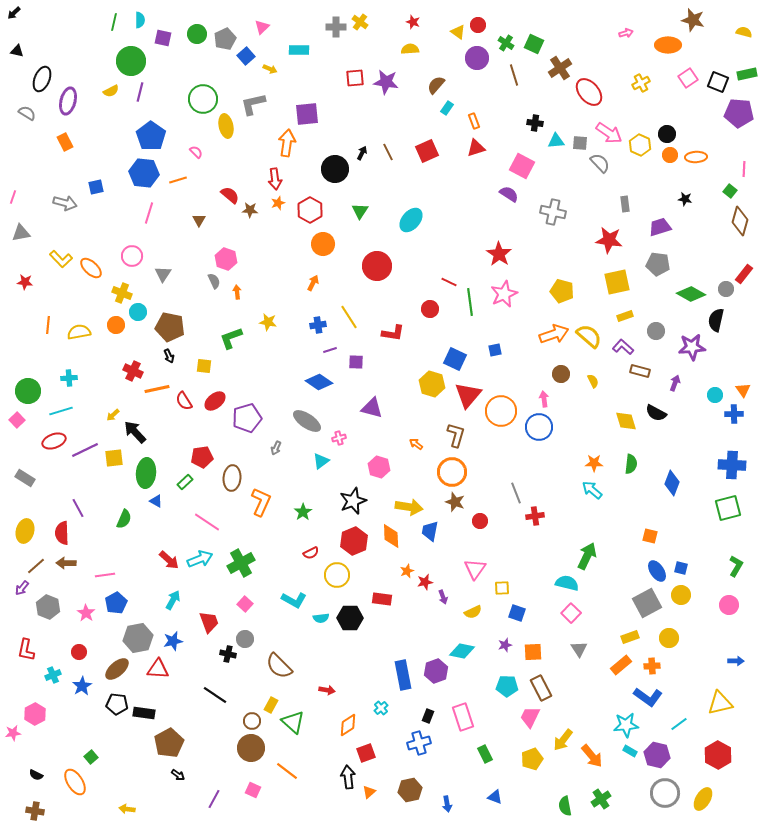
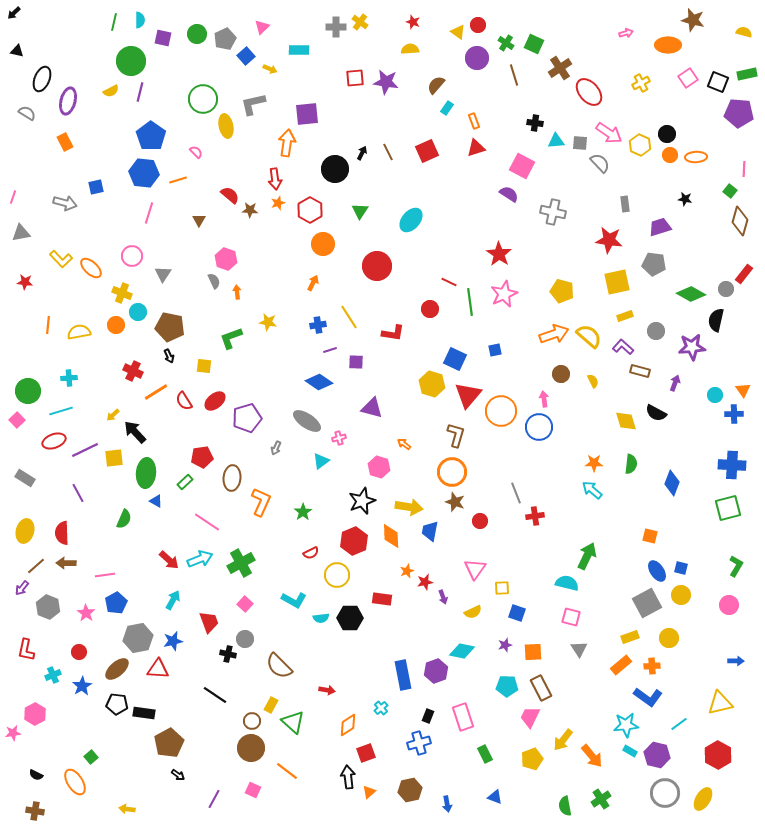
gray pentagon at (658, 264): moved 4 px left
orange line at (157, 389): moved 1 px left, 3 px down; rotated 20 degrees counterclockwise
orange arrow at (416, 444): moved 12 px left
black star at (353, 501): moved 9 px right
purple line at (78, 508): moved 15 px up
pink square at (571, 613): moved 4 px down; rotated 30 degrees counterclockwise
